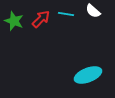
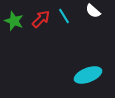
cyan line: moved 2 px left, 2 px down; rotated 49 degrees clockwise
